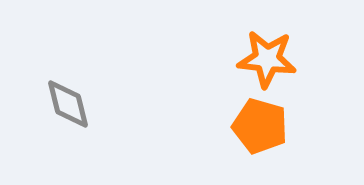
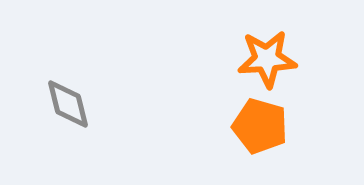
orange star: rotated 10 degrees counterclockwise
